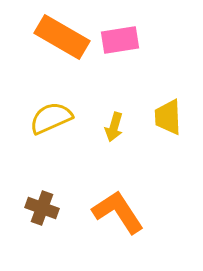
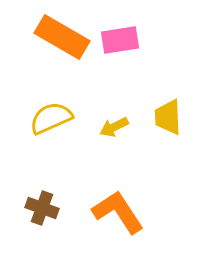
yellow arrow: rotated 48 degrees clockwise
